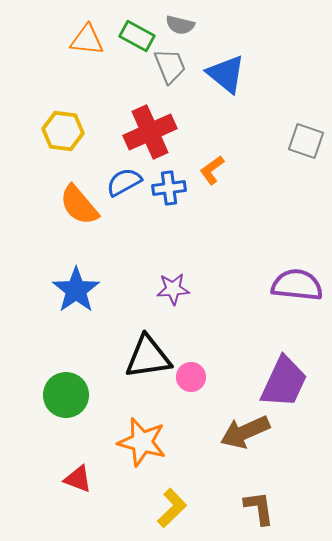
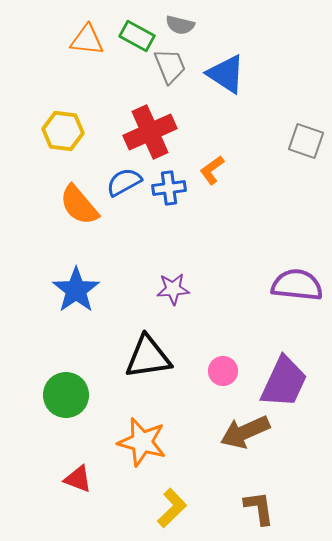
blue triangle: rotated 6 degrees counterclockwise
pink circle: moved 32 px right, 6 px up
